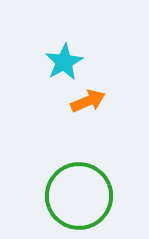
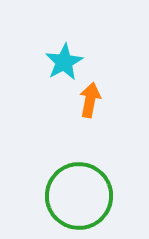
orange arrow: moved 2 px right, 1 px up; rotated 56 degrees counterclockwise
